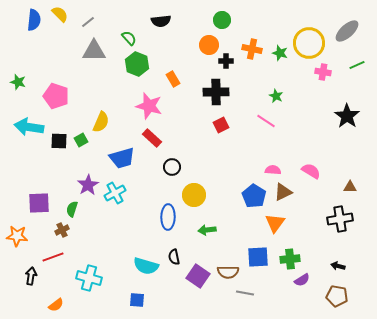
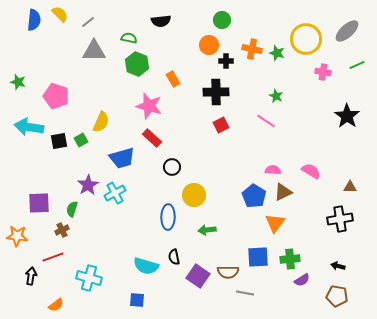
green semicircle at (129, 38): rotated 35 degrees counterclockwise
yellow circle at (309, 43): moved 3 px left, 4 px up
green star at (280, 53): moved 3 px left
black square at (59, 141): rotated 12 degrees counterclockwise
